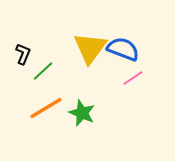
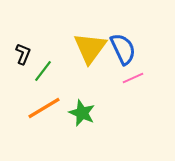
blue semicircle: rotated 44 degrees clockwise
green line: rotated 10 degrees counterclockwise
pink line: rotated 10 degrees clockwise
orange line: moved 2 px left
